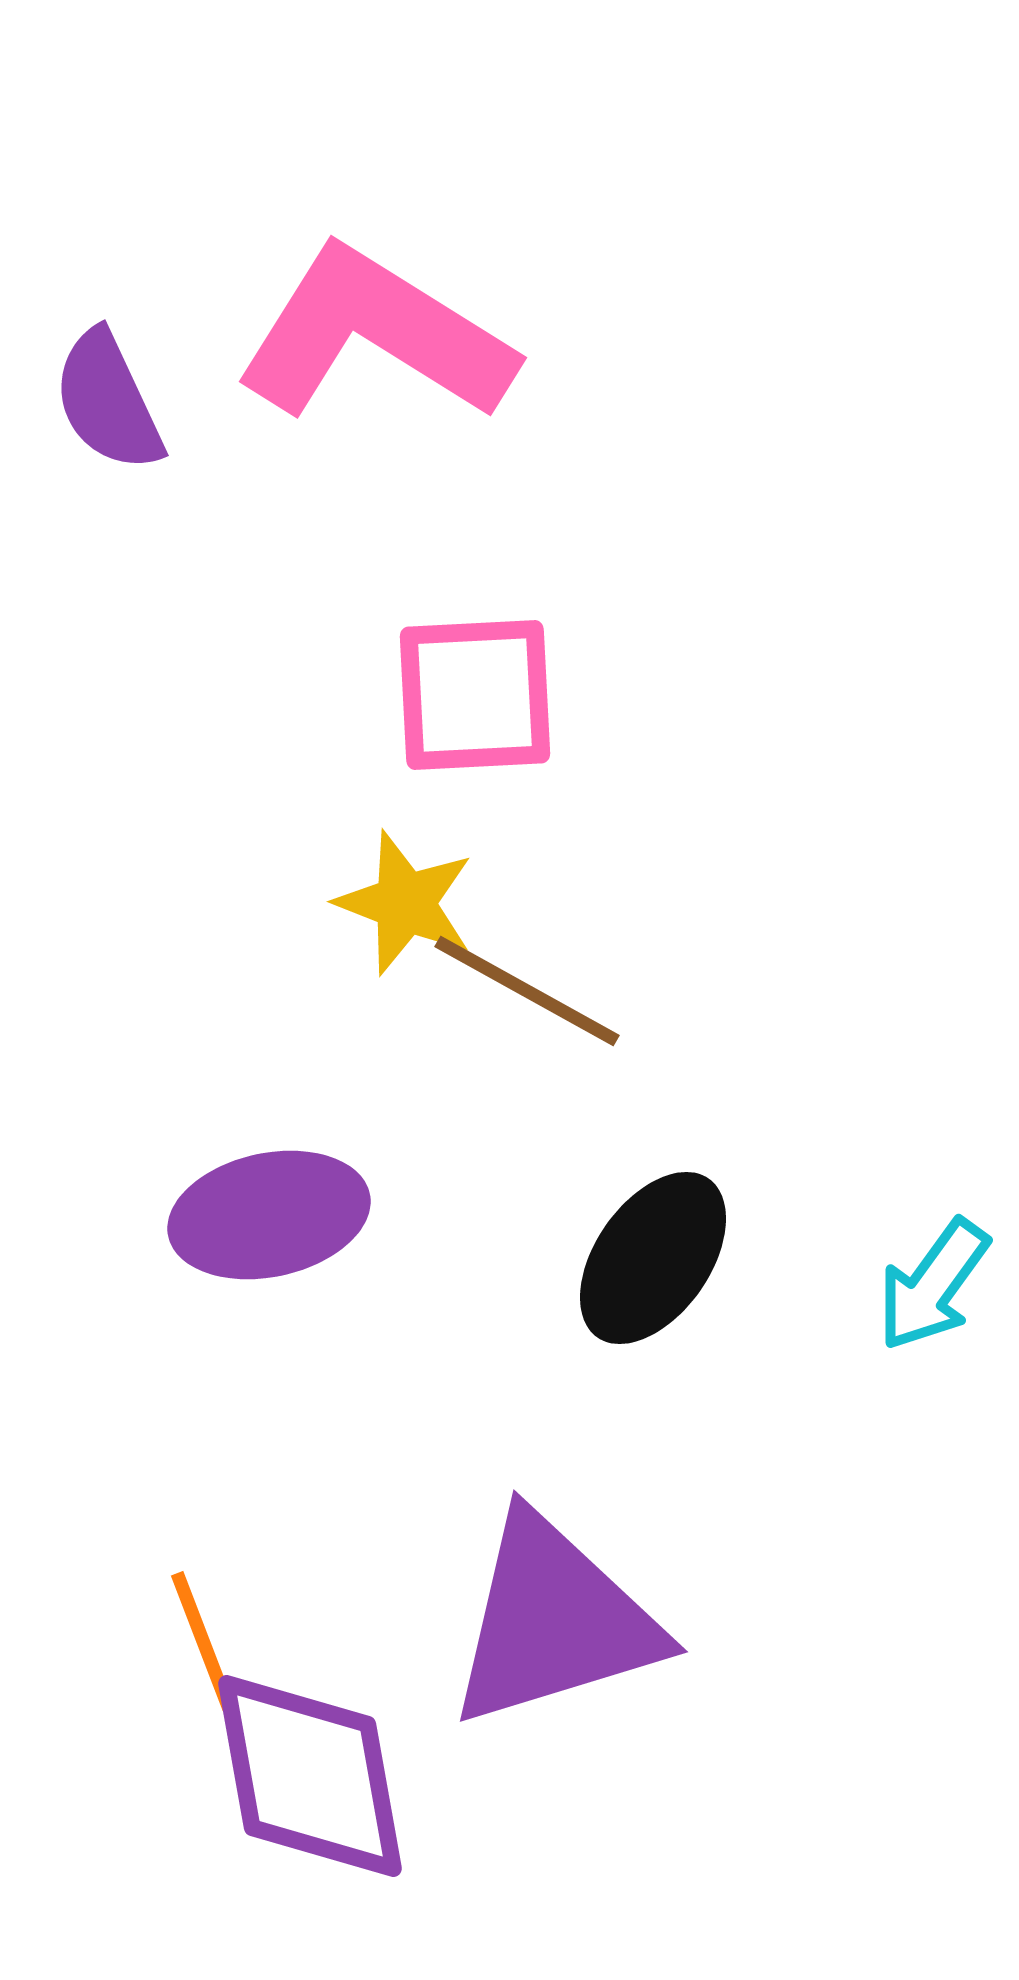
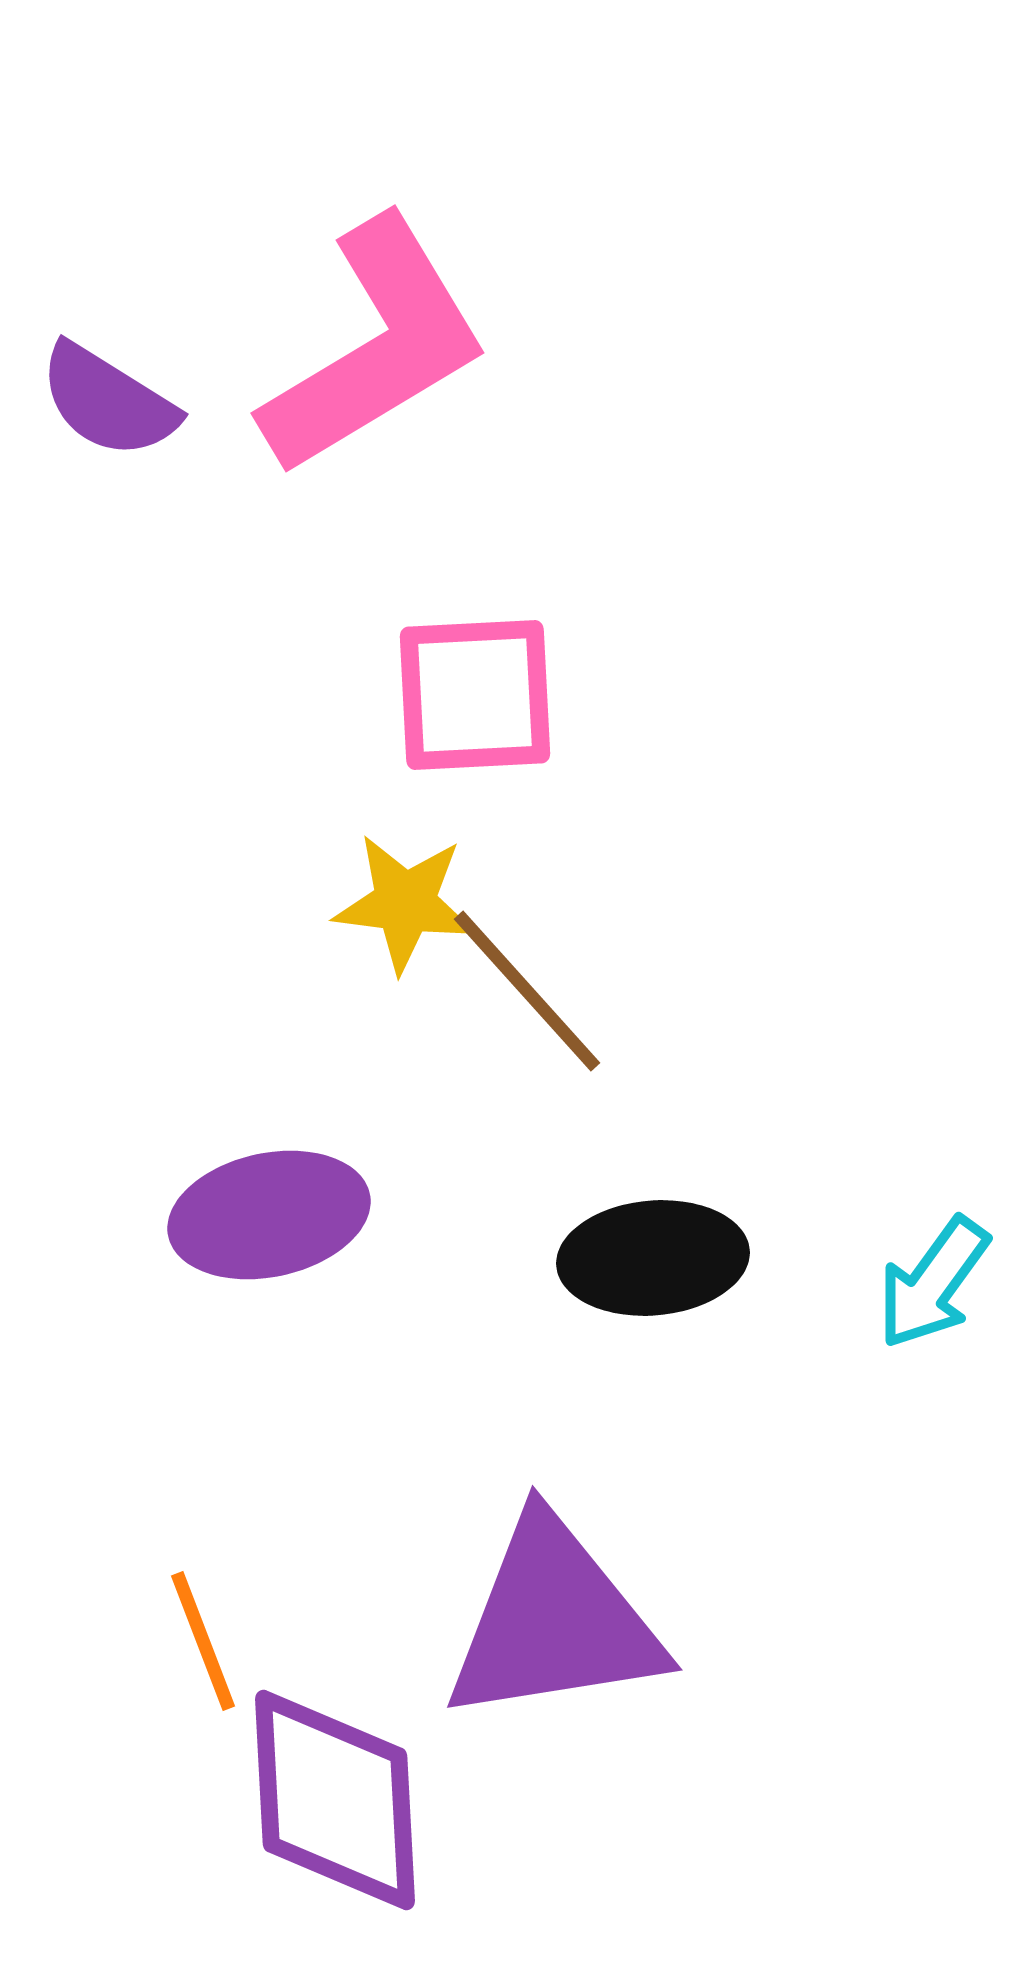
pink L-shape: moved 12 px down; rotated 117 degrees clockwise
purple semicircle: rotated 33 degrees counterclockwise
yellow star: rotated 14 degrees counterclockwise
brown line: rotated 19 degrees clockwise
black ellipse: rotated 50 degrees clockwise
cyan arrow: moved 2 px up
purple triangle: rotated 8 degrees clockwise
purple diamond: moved 25 px right, 24 px down; rotated 7 degrees clockwise
